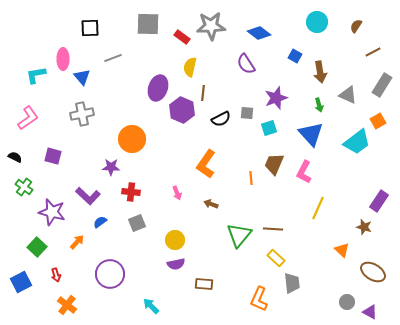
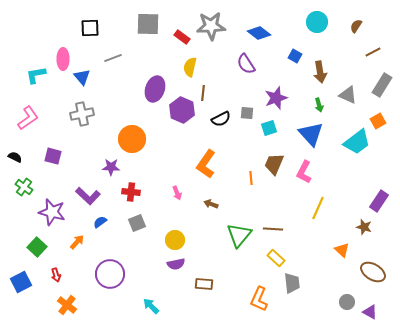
purple ellipse at (158, 88): moved 3 px left, 1 px down
